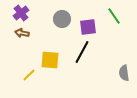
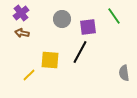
black line: moved 2 px left
